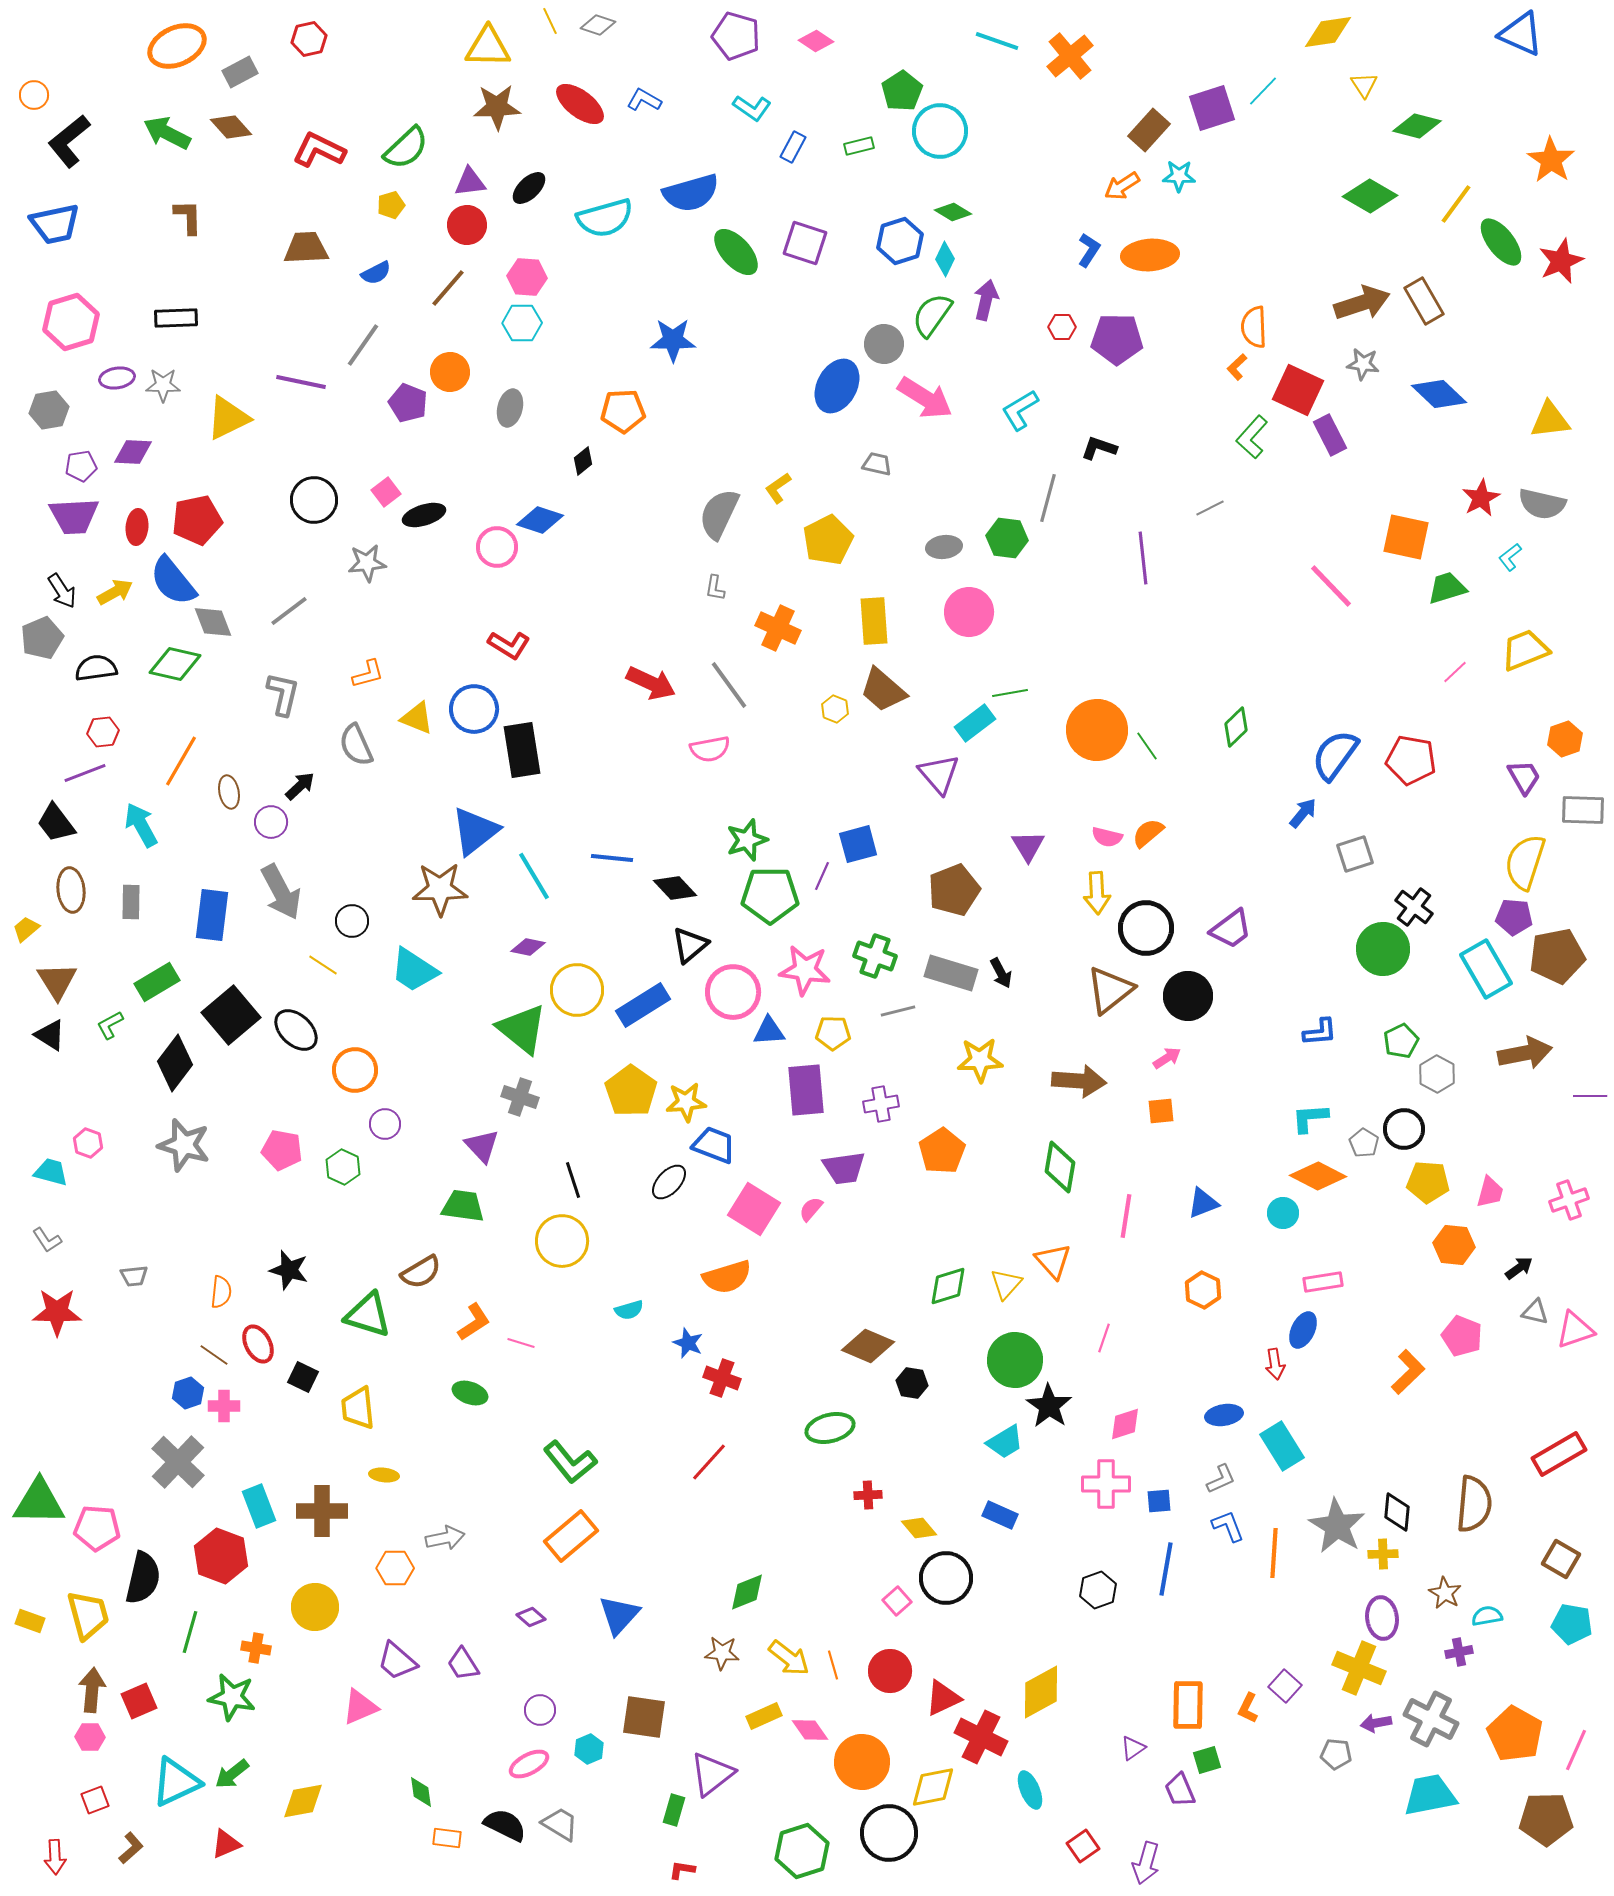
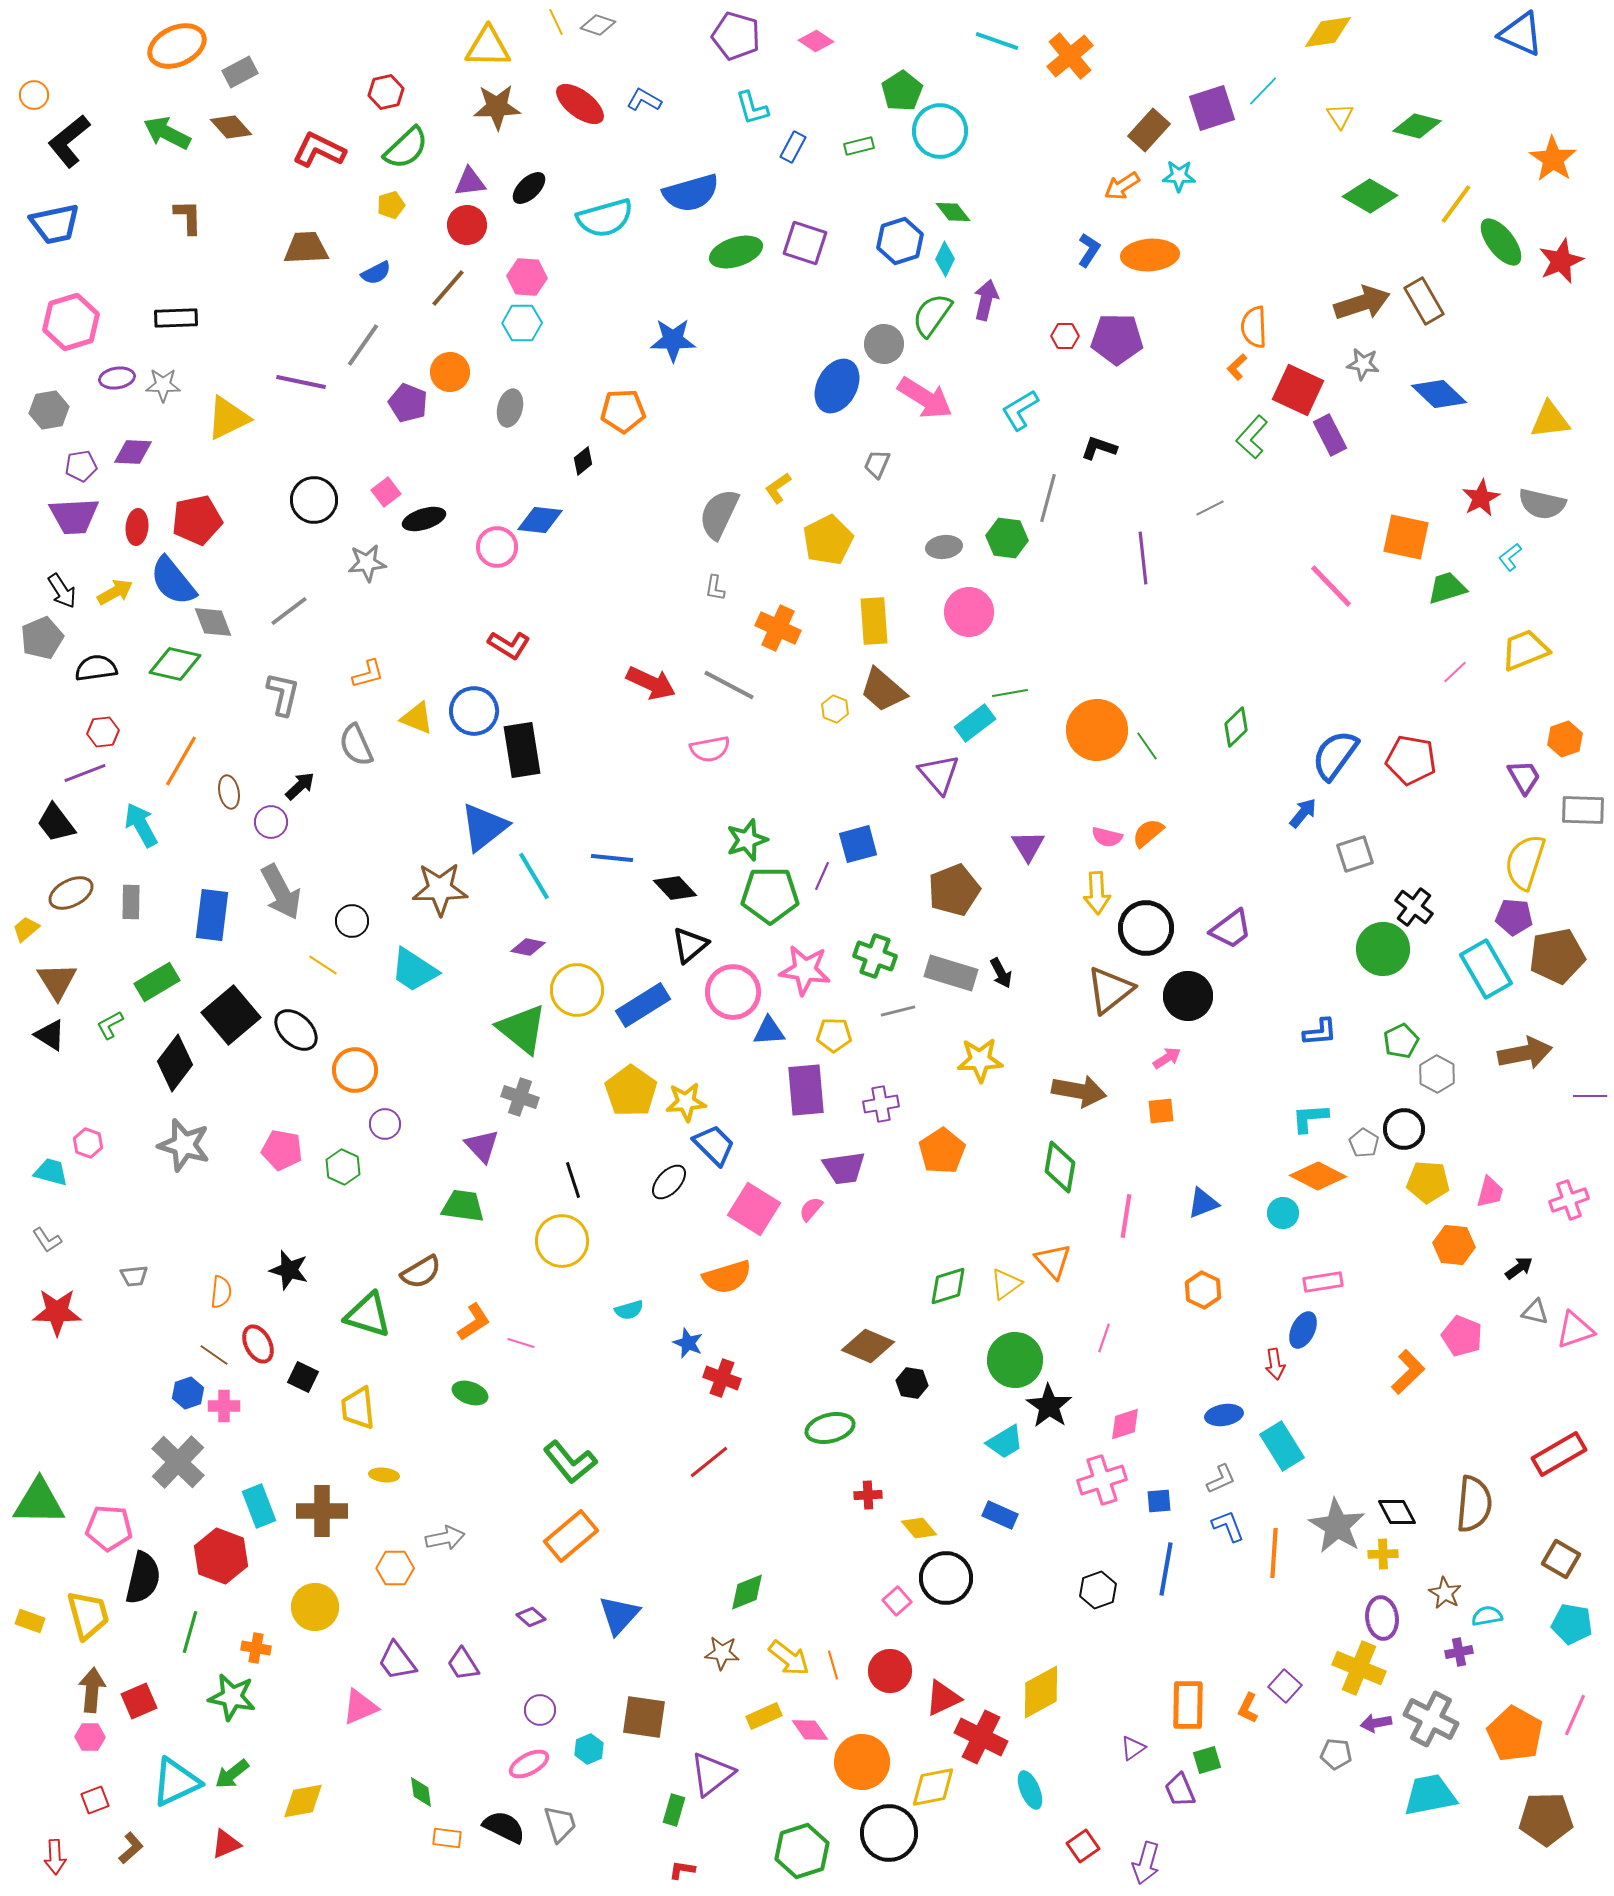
yellow line at (550, 21): moved 6 px right, 1 px down
red hexagon at (309, 39): moved 77 px right, 53 px down
yellow triangle at (1364, 85): moved 24 px left, 31 px down
cyan L-shape at (752, 108): rotated 39 degrees clockwise
orange star at (1551, 160): moved 2 px right, 1 px up
green diamond at (953, 212): rotated 21 degrees clockwise
green ellipse at (736, 252): rotated 66 degrees counterclockwise
red hexagon at (1062, 327): moved 3 px right, 9 px down
gray trapezoid at (877, 464): rotated 80 degrees counterclockwise
black ellipse at (424, 515): moved 4 px down
blue diamond at (540, 520): rotated 12 degrees counterclockwise
gray line at (729, 685): rotated 26 degrees counterclockwise
blue circle at (474, 709): moved 2 px down
blue triangle at (475, 831): moved 9 px right, 4 px up
brown ellipse at (71, 890): moved 3 px down; rotated 69 degrees clockwise
yellow pentagon at (833, 1033): moved 1 px right, 2 px down
brown arrow at (1079, 1081): moved 10 px down; rotated 6 degrees clockwise
blue trapezoid at (714, 1145): rotated 24 degrees clockwise
yellow triangle at (1006, 1284): rotated 12 degrees clockwise
red line at (709, 1462): rotated 9 degrees clockwise
pink cross at (1106, 1484): moved 4 px left, 4 px up; rotated 18 degrees counterclockwise
black diamond at (1397, 1512): rotated 33 degrees counterclockwise
pink pentagon at (97, 1528): moved 12 px right
purple trapezoid at (397, 1661): rotated 12 degrees clockwise
pink line at (1576, 1750): moved 1 px left, 35 px up
gray trapezoid at (560, 1824): rotated 42 degrees clockwise
black semicircle at (505, 1825): moved 1 px left, 2 px down
